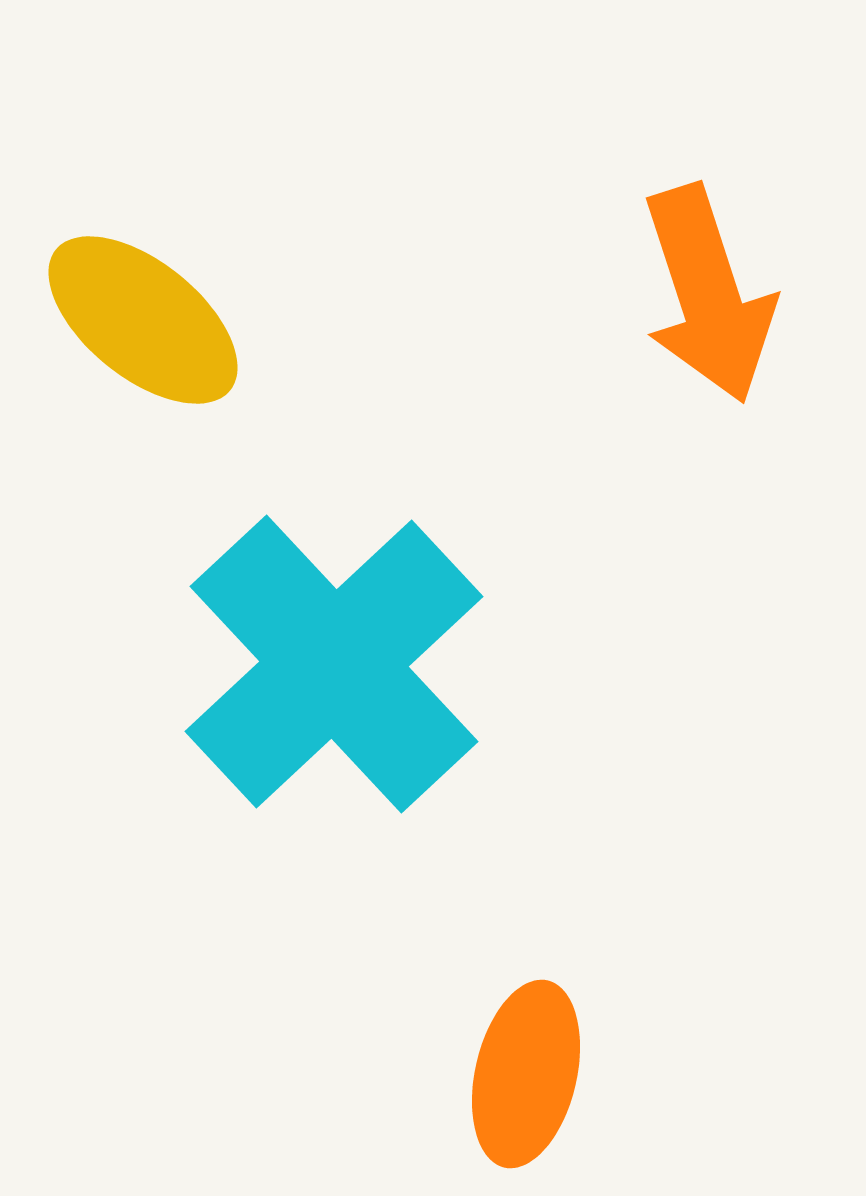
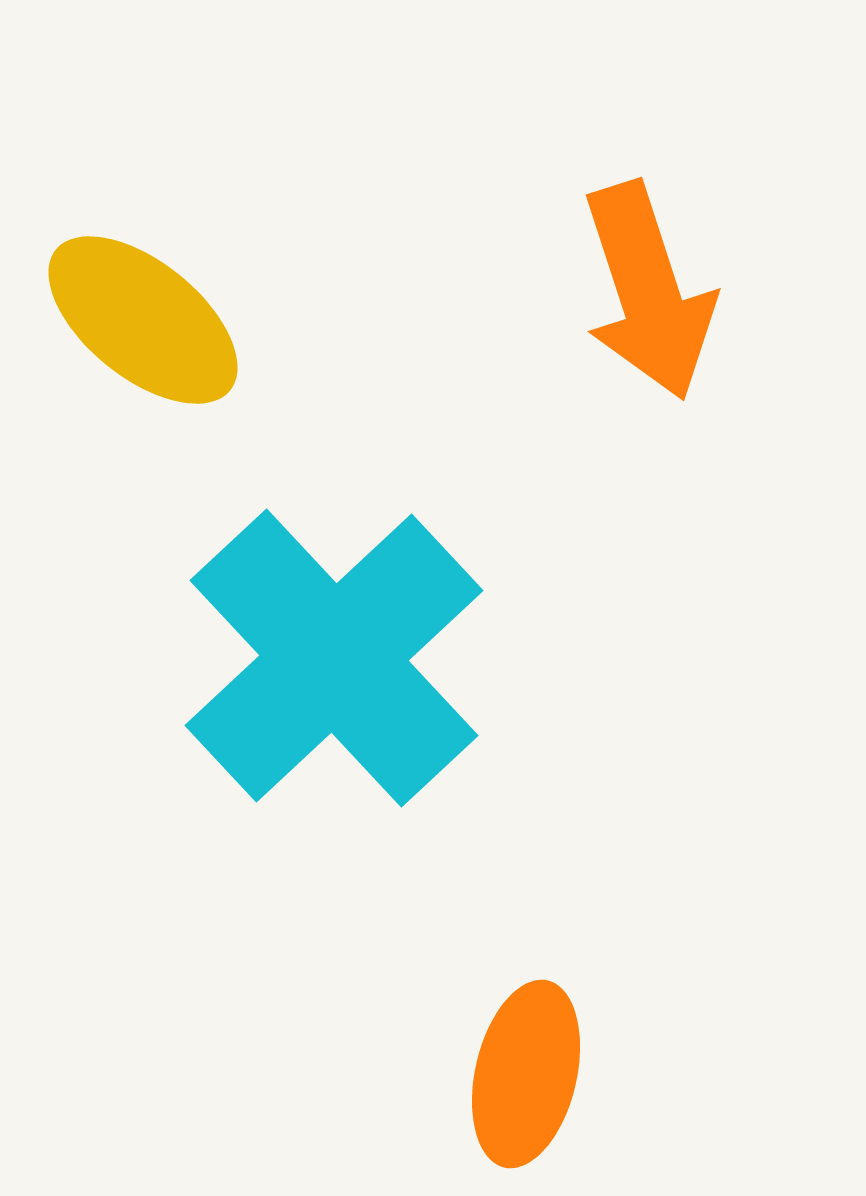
orange arrow: moved 60 px left, 3 px up
cyan cross: moved 6 px up
